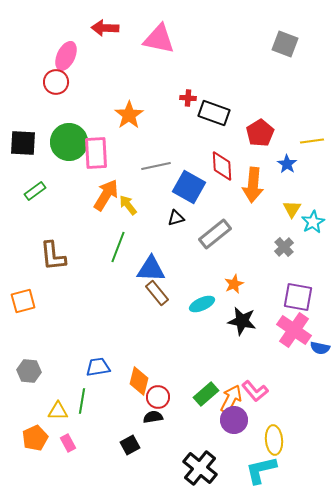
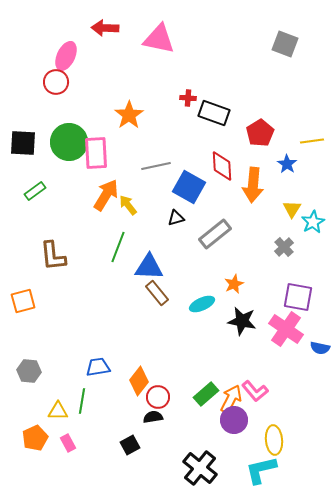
blue triangle at (151, 269): moved 2 px left, 2 px up
pink cross at (294, 330): moved 8 px left, 1 px up
orange diamond at (139, 381): rotated 24 degrees clockwise
